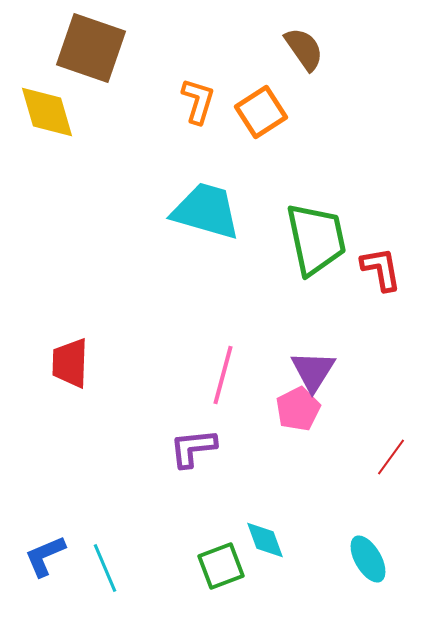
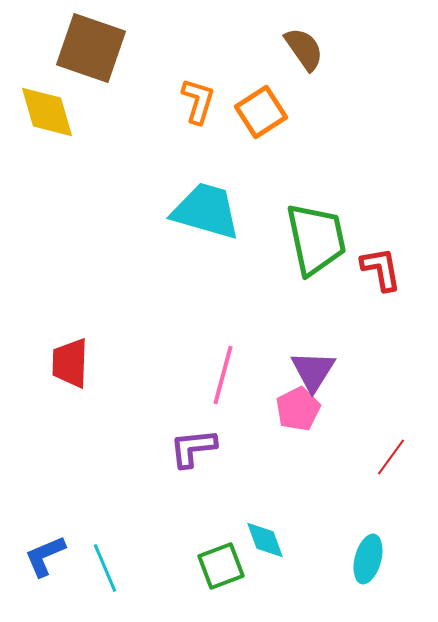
cyan ellipse: rotated 45 degrees clockwise
